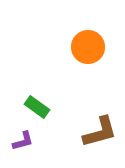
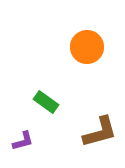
orange circle: moved 1 px left
green rectangle: moved 9 px right, 5 px up
